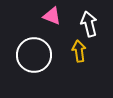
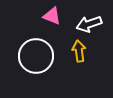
white arrow: rotated 95 degrees counterclockwise
white circle: moved 2 px right, 1 px down
